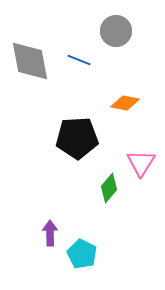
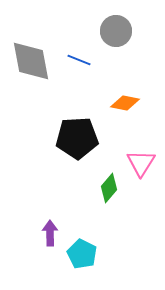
gray diamond: moved 1 px right
